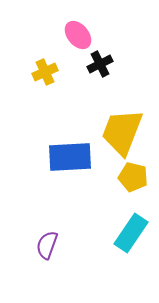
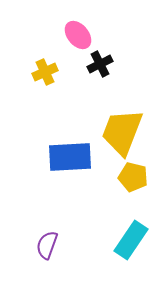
cyan rectangle: moved 7 px down
